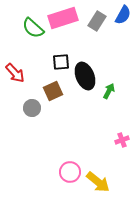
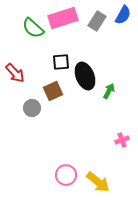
pink circle: moved 4 px left, 3 px down
